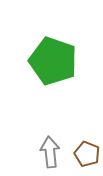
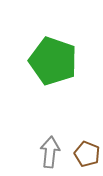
gray arrow: rotated 12 degrees clockwise
